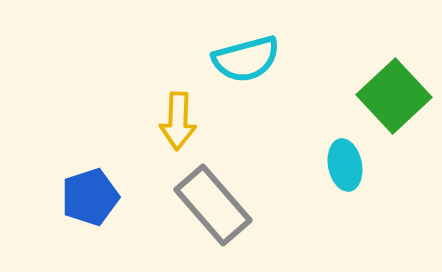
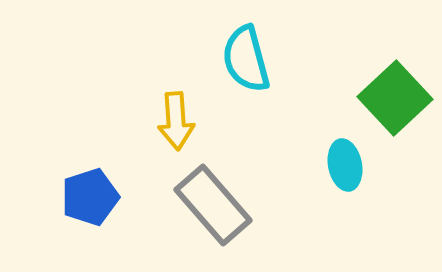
cyan semicircle: rotated 90 degrees clockwise
green square: moved 1 px right, 2 px down
yellow arrow: moved 2 px left; rotated 6 degrees counterclockwise
